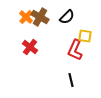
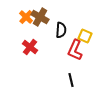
black semicircle: moved 6 px left, 13 px down; rotated 42 degrees counterclockwise
yellow square: rotated 16 degrees clockwise
